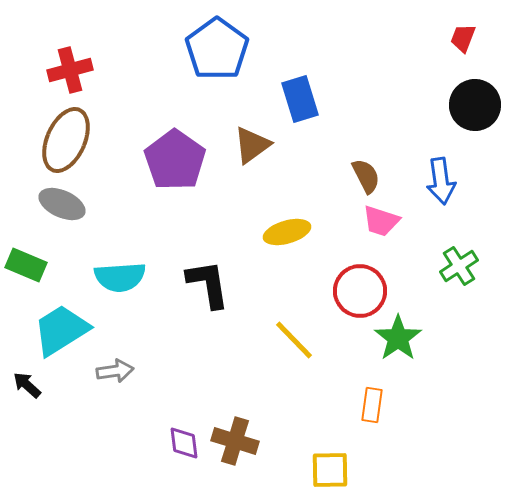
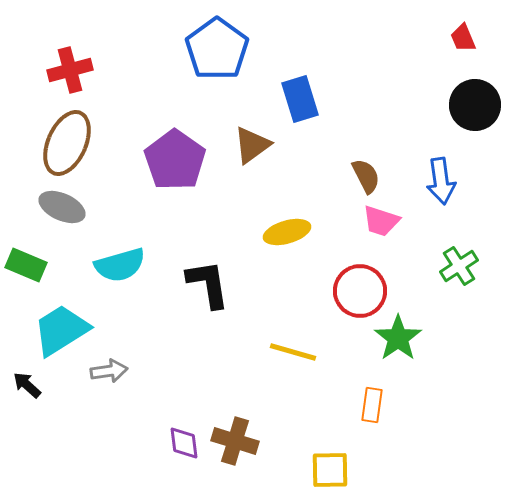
red trapezoid: rotated 44 degrees counterclockwise
brown ellipse: moved 1 px right, 3 px down
gray ellipse: moved 3 px down
cyan semicircle: moved 12 px up; rotated 12 degrees counterclockwise
yellow line: moved 1 px left, 12 px down; rotated 30 degrees counterclockwise
gray arrow: moved 6 px left
